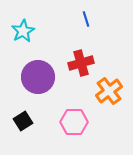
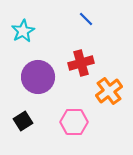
blue line: rotated 28 degrees counterclockwise
